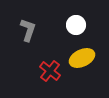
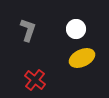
white circle: moved 4 px down
red cross: moved 15 px left, 9 px down
